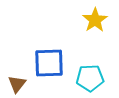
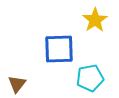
blue square: moved 10 px right, 14 px up
cyan pentagon: rotated 8 degrees counterclockwise
